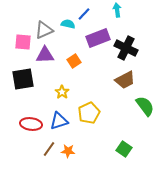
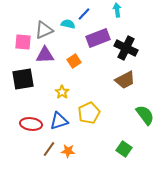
green semicircle: moved 9 px down
